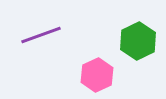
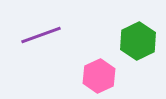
pink hexagon: moved 2 px right, 1 px down
